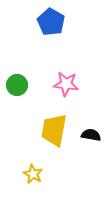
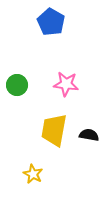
black semicircle: moved 2 px left
